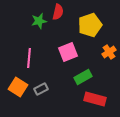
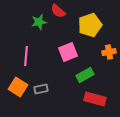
red semicircle: moved 1 px up; rotated 119 degrees clockwise
green star: moved 1 px down
orange cross: rotated 24 degrees clockwise
pink line: moved 3 px left, 2 px up
green rectangle: moved 2 px right, 2 px up
gray rectangle: rotated 16 degrees clockwise
